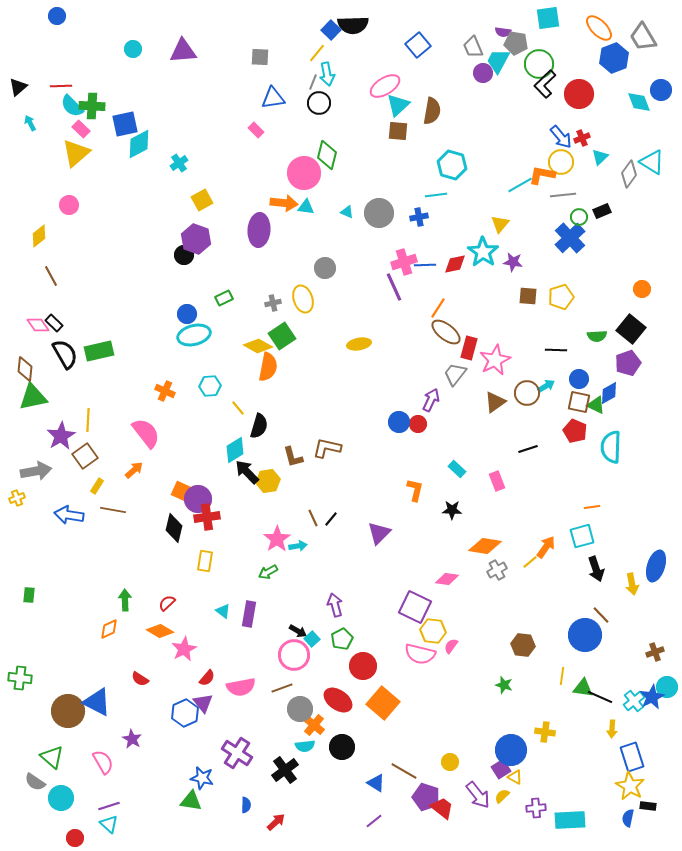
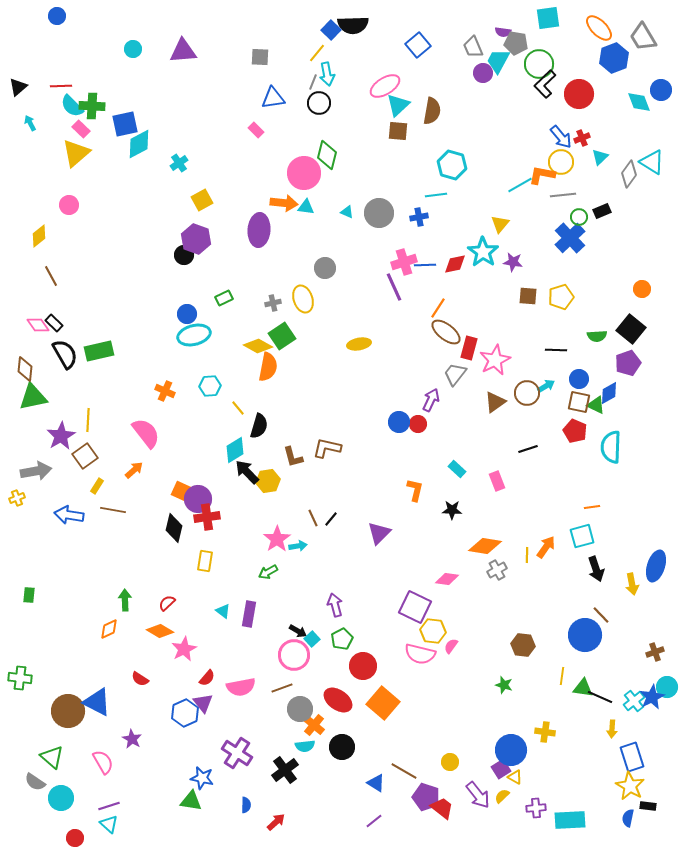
yellow line at (530, 562): moved 3 px left, 7 px up; rotated 49 degrees counterclockwise
